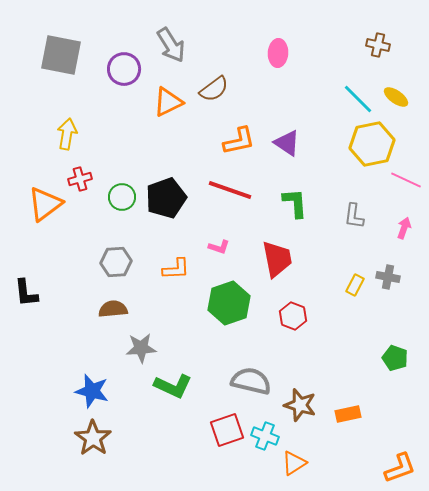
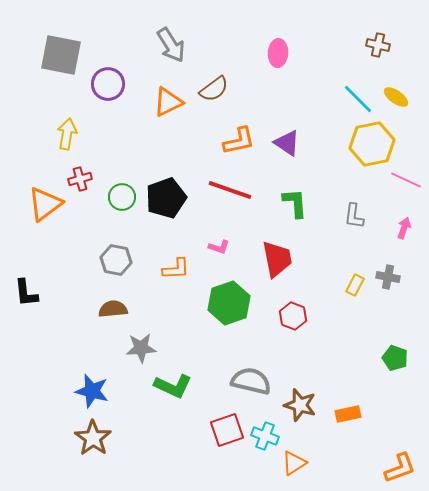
purple circle at (124, 69): moved 16 px left, 15 px down
gray hexagon at (116, 262): moved 2 px up; rotated 16 degrees clockwise
